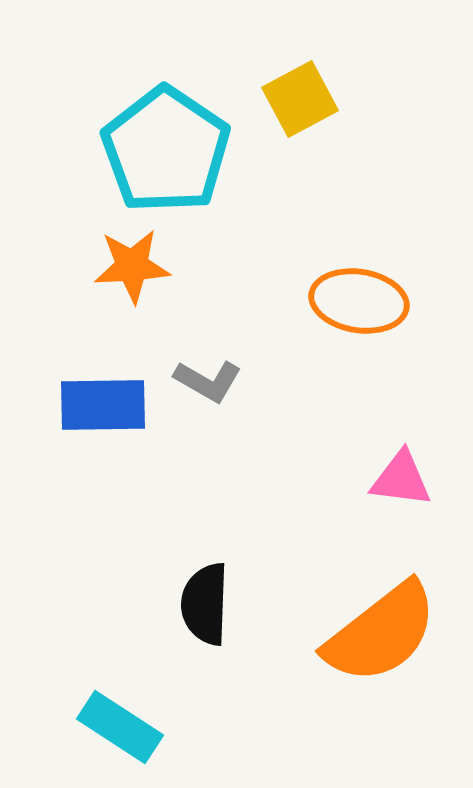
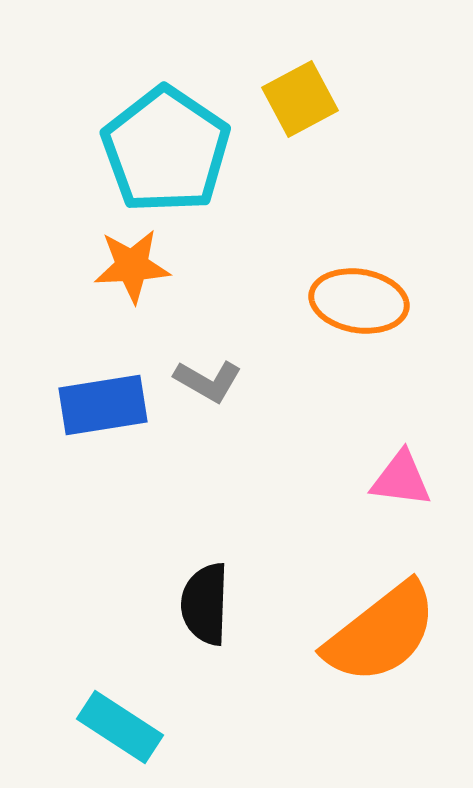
blue rectangle: rotated 8 degrees counterclockwise
